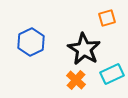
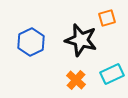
black star: moved 3 px left, 9 px up; rotated 16 degrees counterclockwise
